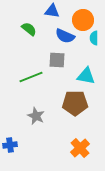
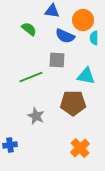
brown pentagon: moved 2 px left
